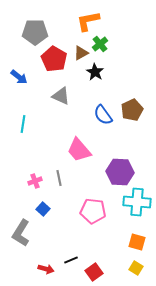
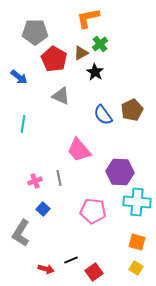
orange L-shape: moved 3 px up
